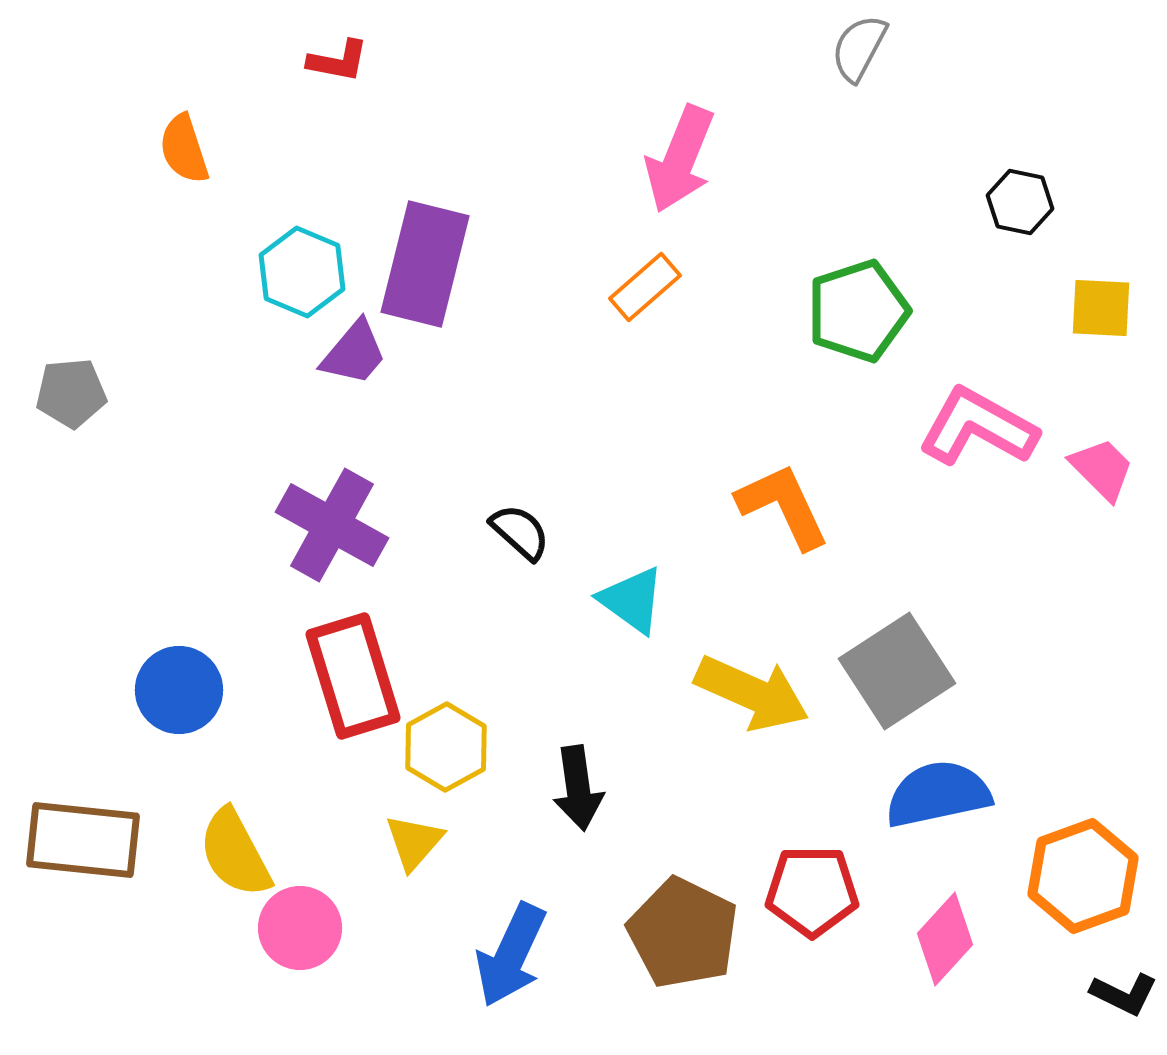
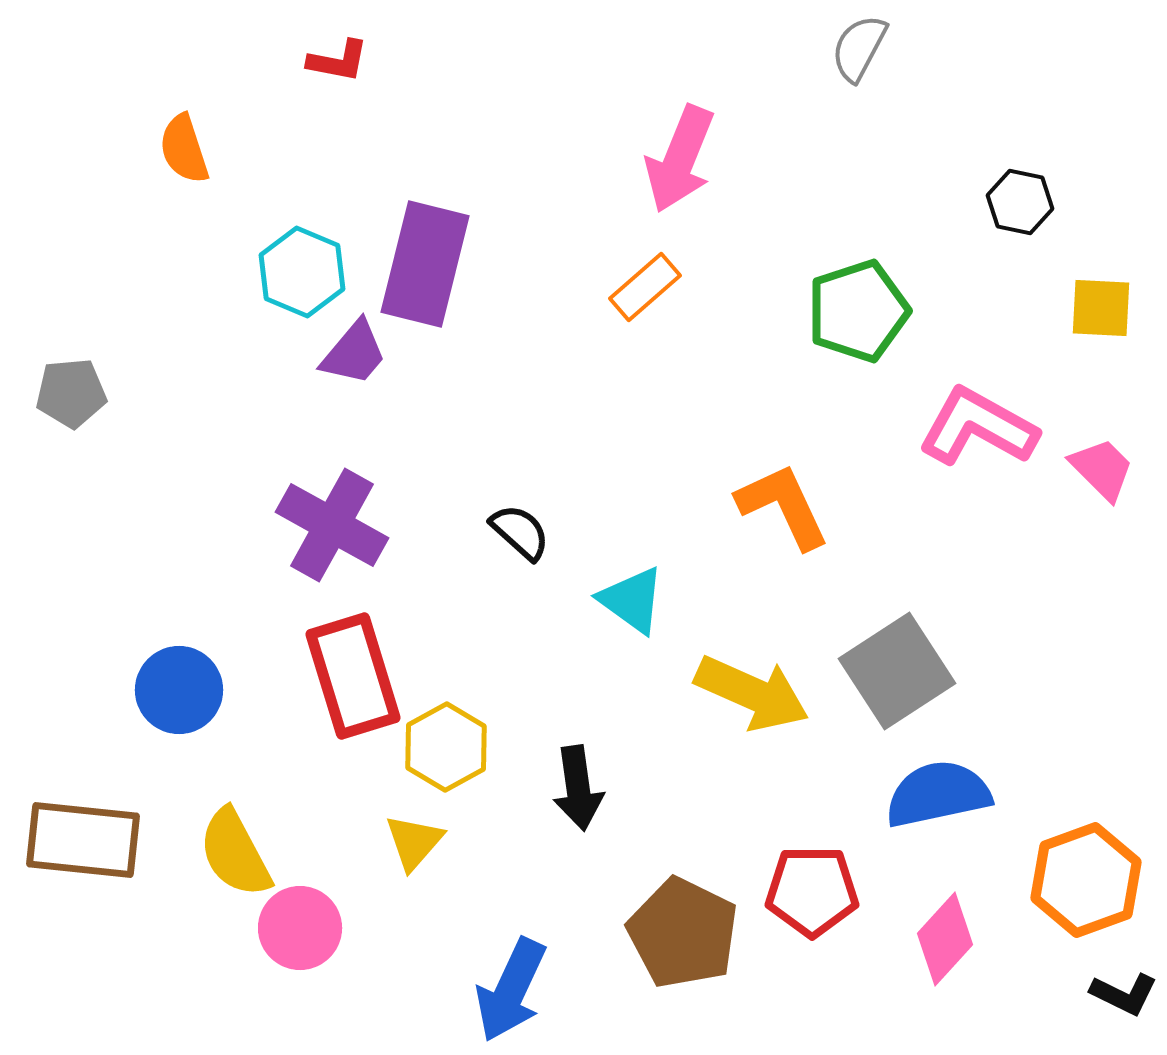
orange hexagon: moved 3 px right, 4 px down
blue arrow: moved 35 px down
